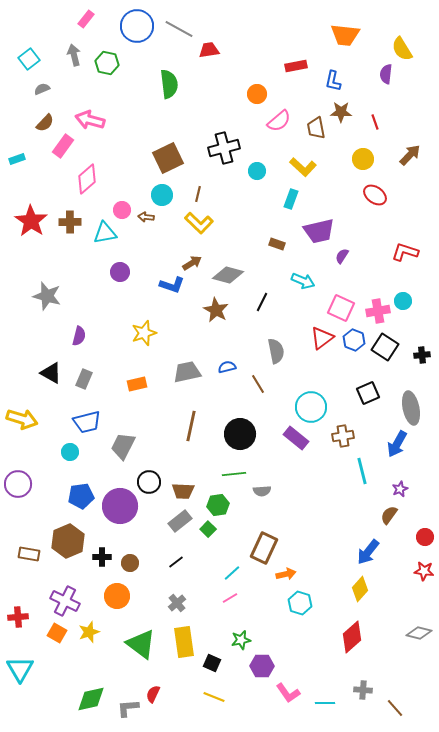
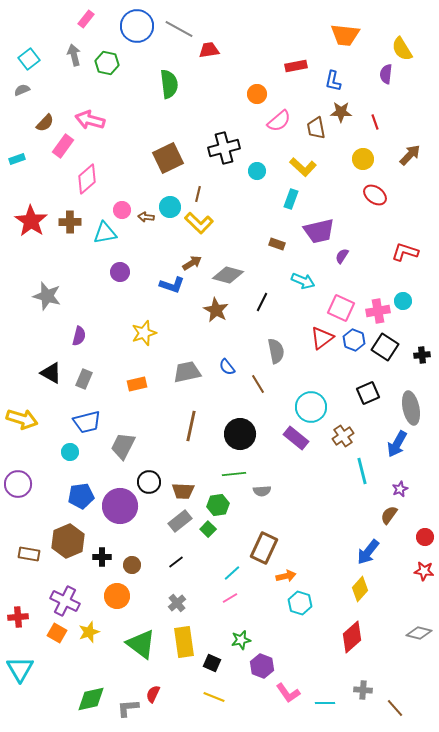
gray semicircle at (42, 89): moved 20 px left, 1 px down
cyan circle at (162, 195): moved 8 px right, 12 px down
blue semicircle at (227, 367): rotated 114 degrees counterclockwise
brown cross at (343, 436): rotated 25 degrees counterclockwise
brown circle at (130, 563): moved 2 px right, 2 px down
orange arrow at (286, 574): moved 2 px down
purple hexagon at (262, 666): rotated 20 degrees clockwise
